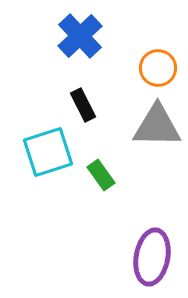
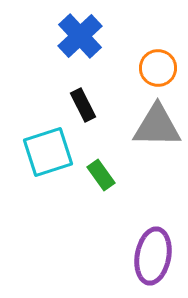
purple ellipse: moved 1 px right, 1 px up
